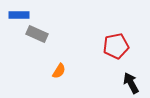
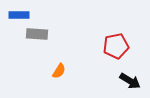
gray rectangle: rotated 20 degrees counterclockwise
black arrow: moved 1 px left, 2 px up; rotated 150 degrees clockwise
